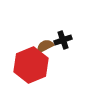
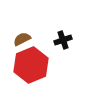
brown semicircle: moved 23 px left, 7 px up
